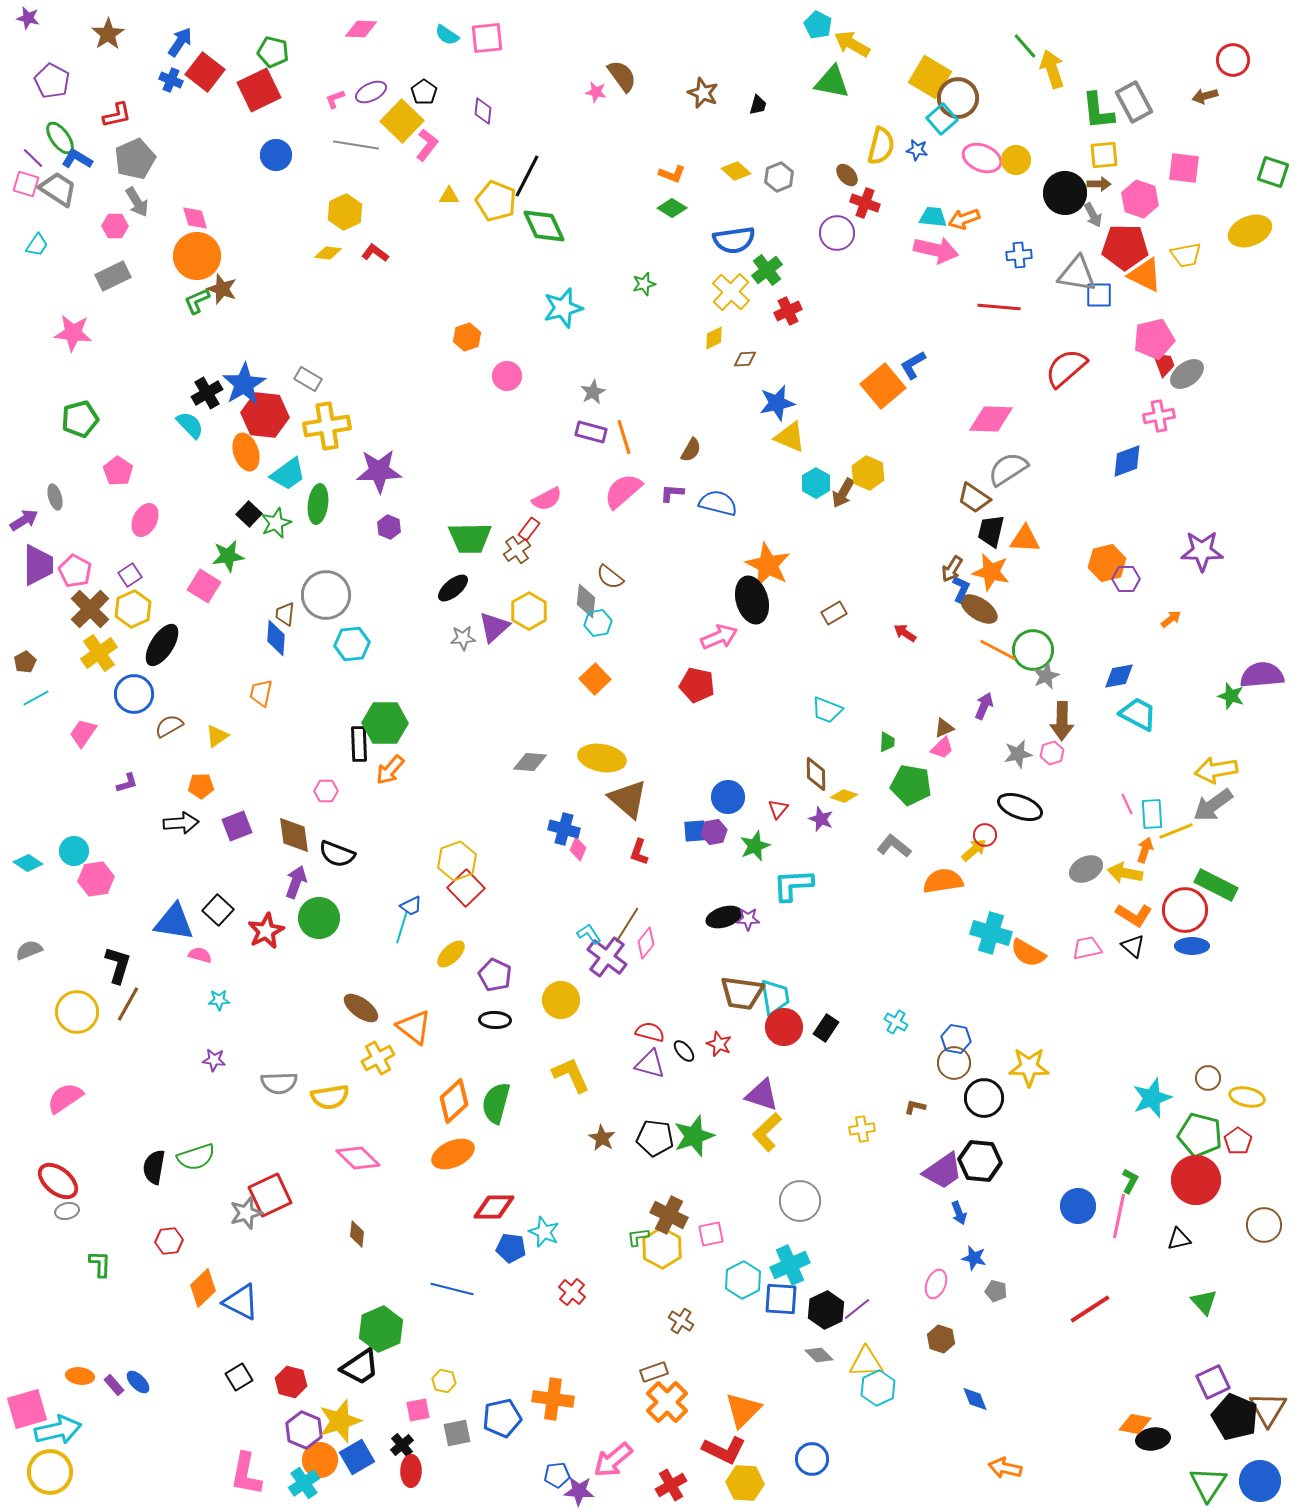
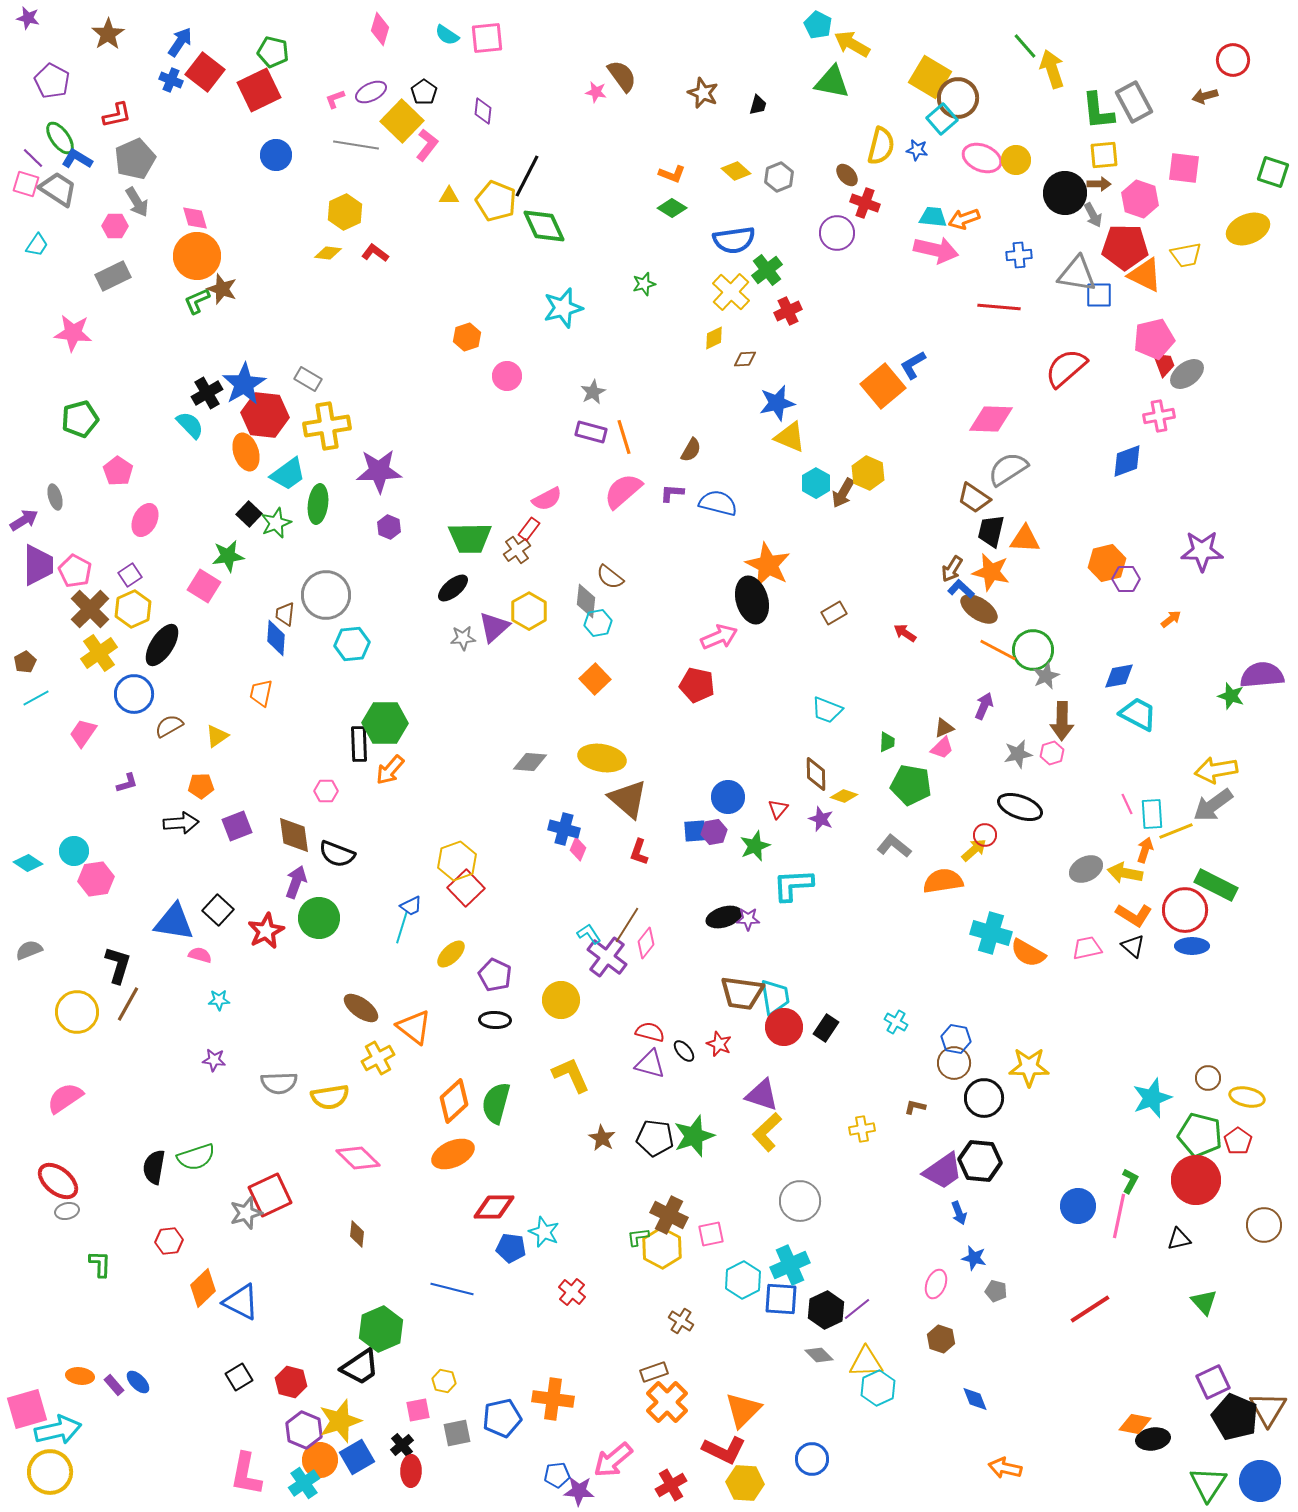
pink diamond at (361, 29): moved 19 px right; rotated 76 degrees counterclockwise
yellow ellipse at (1250, 231): moved 2 px left, 2 px up
blue L-shape at (961, 589): rotated 72 degrees counterclockwise
